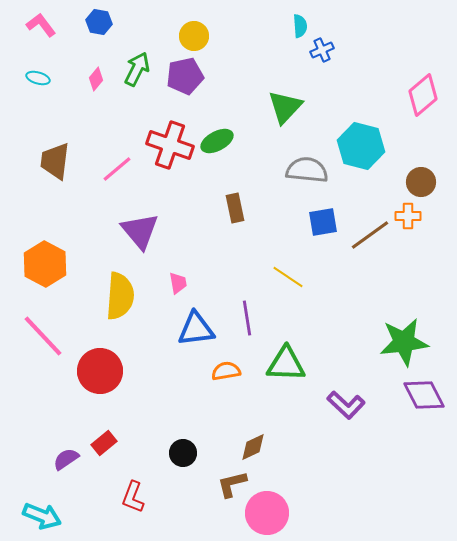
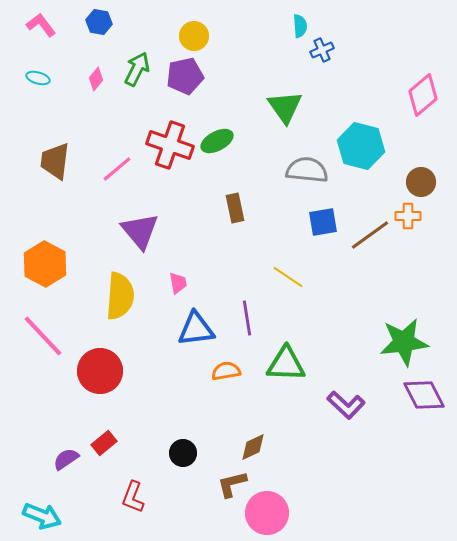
green triangle at (285, 107): rotated 18 degrees counterclockwise
